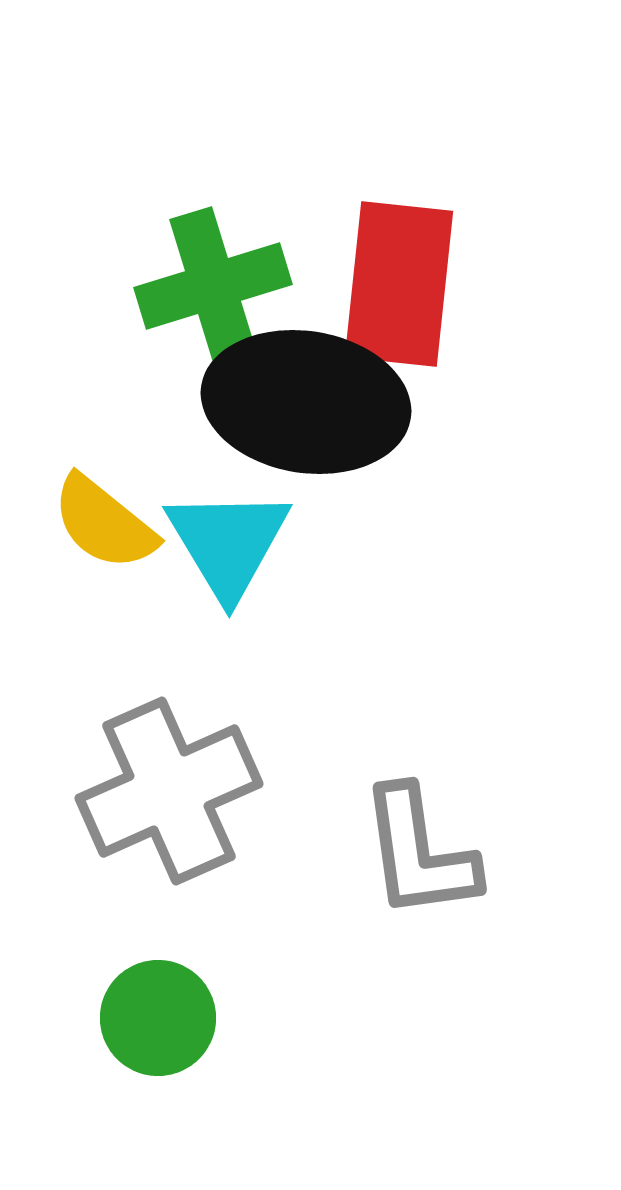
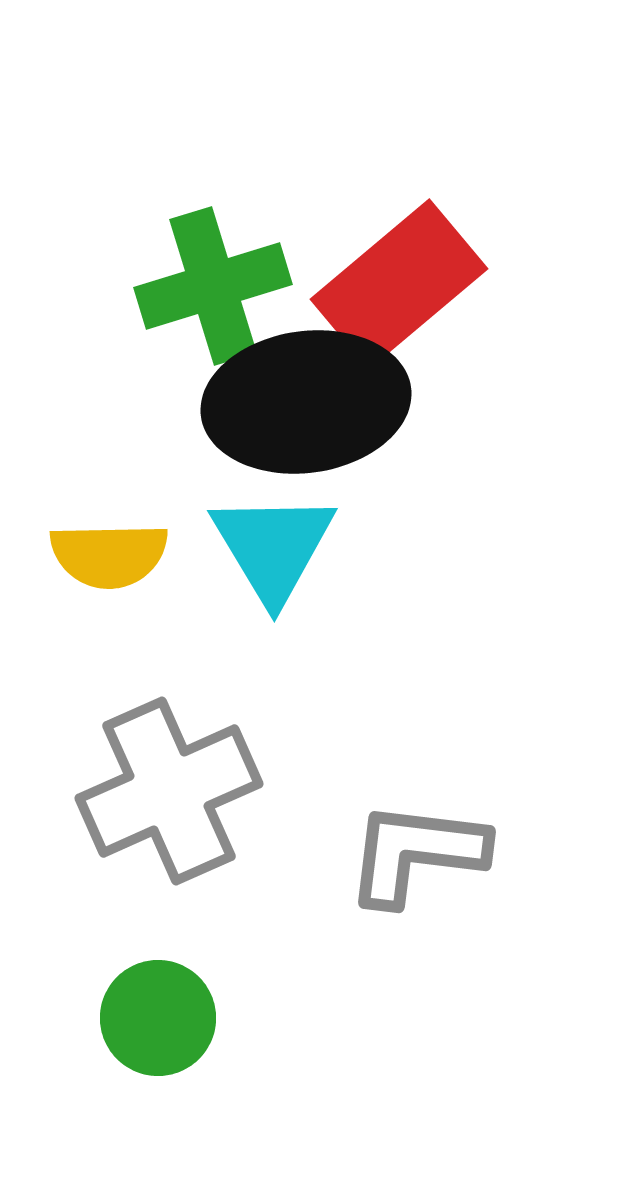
red rectangle: rotated 44 degrees clockwise
black ellipse: rotated 17 degrees counterclockwise
yellow semicircle: moved 5 px right, 32 px down; rotated 40 degrees counterclockwise
cyan triangle: moved 45 px right, 4 px down
gray L-shape: moved 3 px left; rotated 105 degrees clockwise
